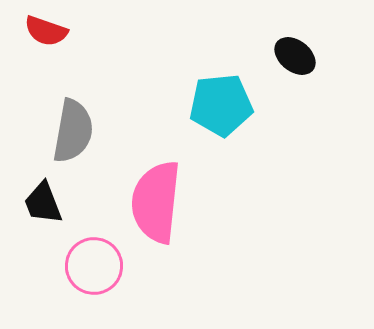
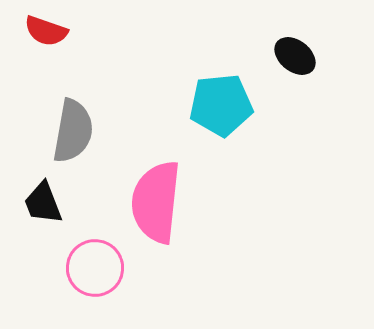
pink circle: moved 1 px right, 2 px down
